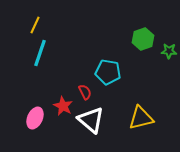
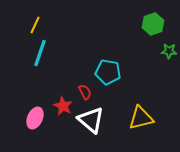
green hexagon: moved 10 px right, 15 px up
